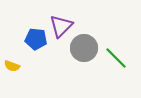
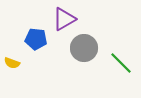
purple triangle: moved 3 px right, 7 px up; rotated 15 degrees clockwise
green line: moved 5 px right, 5 px down
yellow semicircle: moved 3 px up
